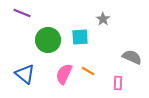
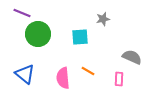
gray star: rotated 24 degrees clockwise
green circle: moved 10 px left, 6 px up
pink semicircle: moved 1 px left, 4 px down; rotated 30 degrees counterclockwise
pink rectangle: moved 1 px right, 4 px up
